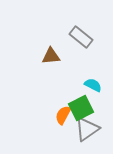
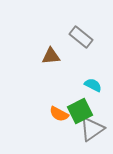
green square: moved 1 px left, 3 px down
orange semicircle: moved 4 px left, 1 px up; rotated 90 degrees counterclockwise
gray triangle: moved 5 px right
